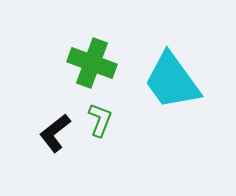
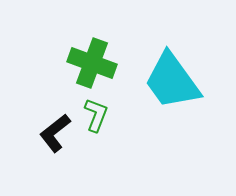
green L-shape: moved 4 px left, 5 px up
